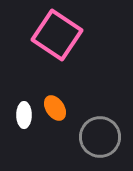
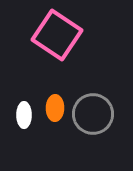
orange ellipse: rotated 35 degrees clockwise
gray circle: moved 7 px left, 23 px up
